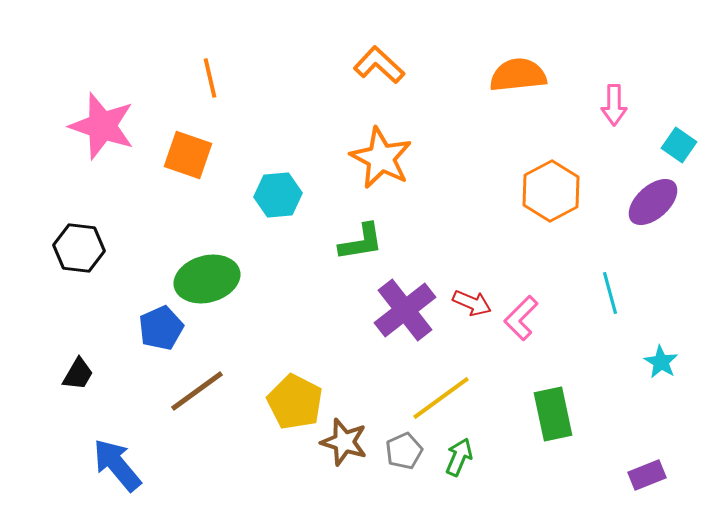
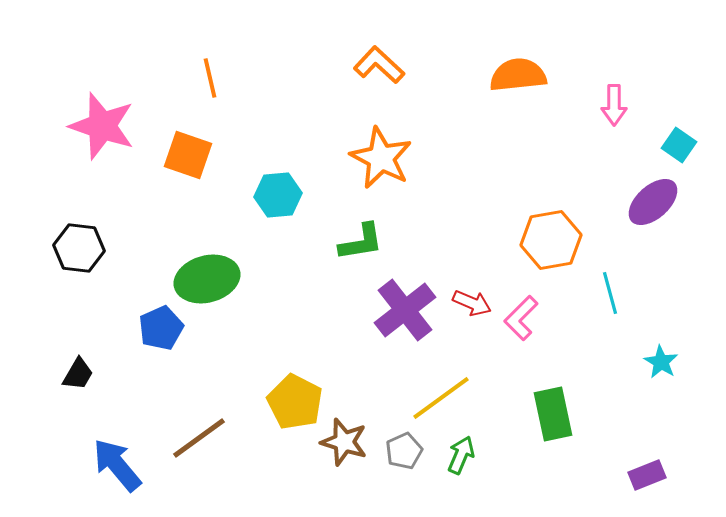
orange hexagon: moved 49 px down; rotated 18 degrees clockwise
brown line: moved 2 px right, 47 px down
green arrow: moved 2 px right, 2 px up
